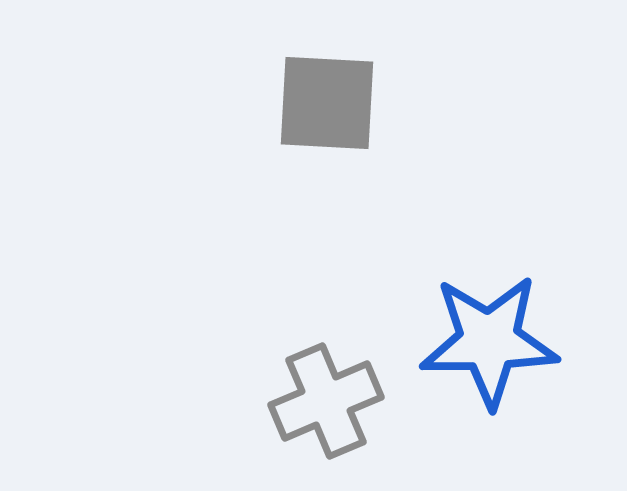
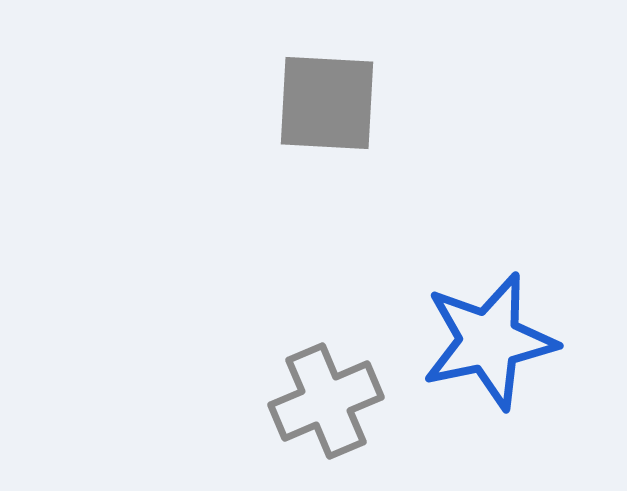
blue star: rotated 11 degrees counterclockwise
